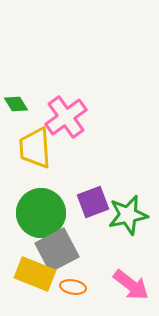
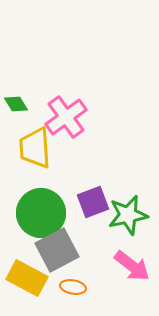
yellow rectangle: moved 8 px left, 4 px down; rotated 6 degrees clockwise
pink arrow: moved 1 px right, 19 px up
